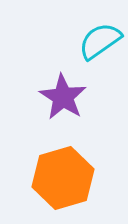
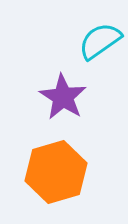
orange hexagon: moved 7 px left, 6 px up
